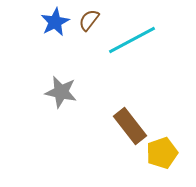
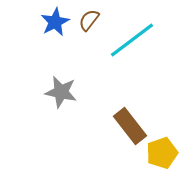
cyan line: rotated 9 degrees counterclockwise
